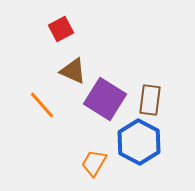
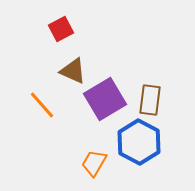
purple square: rotated 27 degrees clockwise
